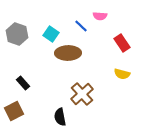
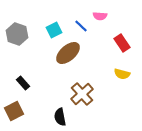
cyan square: moved 3 px right, 4 px up; rotated 28 degrees clockwise
brown ellipse: rotated 40 degrees counterclockwise
